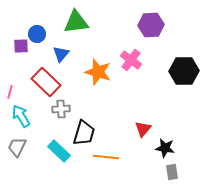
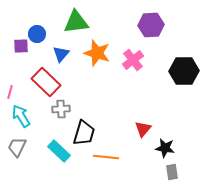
pink cross: moved 2 px right; rotated 15 degrees clockwise
orange star: moved 1 px left, 19 px up
